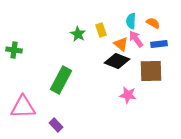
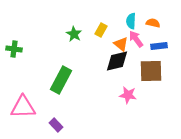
orange semicircle: rotated 16 degrees counterclockwise
yellow rectangle: rotated 48 degrees clockwise
green star: moved 4 px left
blue rectangle: moved 2 px down
green cross: moved 1 px up
black diamond: rotated 35 degrees counterclockwise
